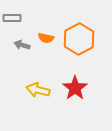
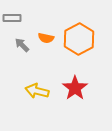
gray arrow: rotated 28 degrees clockwise
yellow arrow: moved 1 px left, 1 px down
